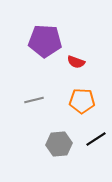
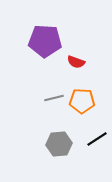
gray line: moved 20 px right, 2 px up
black line: moved 1 px right
